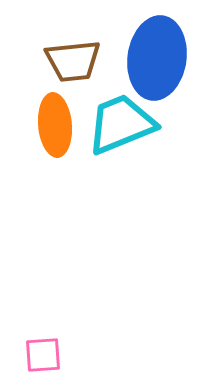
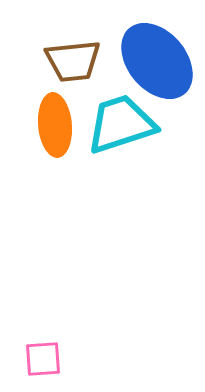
blue ellipse: moved 3 px down; rotated 48 degrees counterclockwise
cyan trapezoid: rotated 4 degrees clockwise
pink square: moved 4 px down
